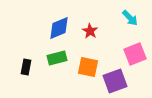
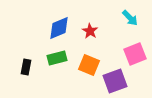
orange square: moved 1 px right, 2 px up; rotated 10 degrees clockwise
